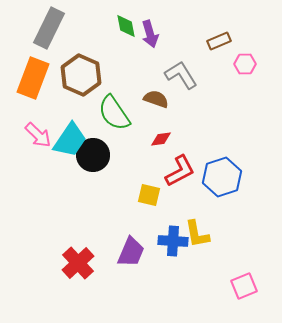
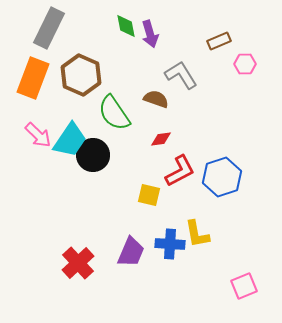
blue cross: moved 3 px left, 3 px down
